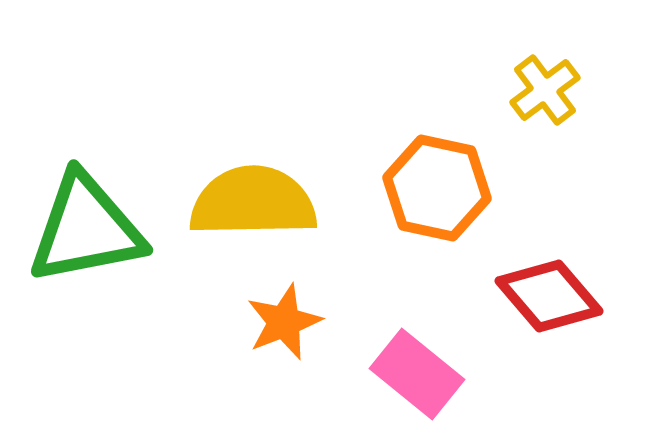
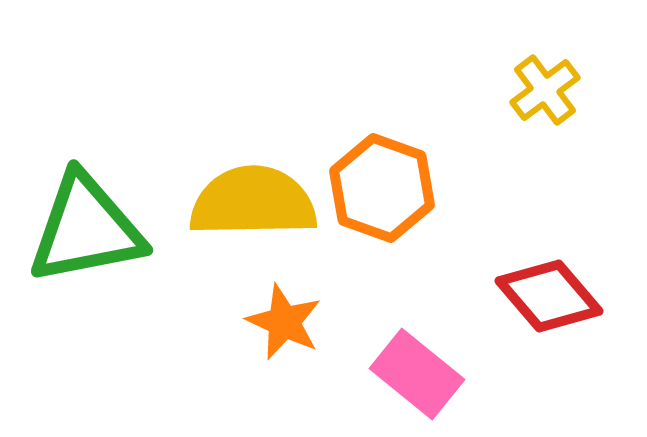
orange hexagon: moved 55 px left; rotated 8 degrees clockwise
orange star: rotated 26 degrees counterclockwise
